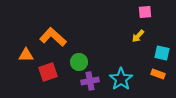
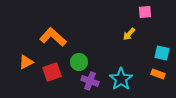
yellow arrow: moved 9 px left, 2 px up
orange triangle: moved 7 px down; rotated 28 degrees counterclockwise
red square: moved 4 px right
purple cross: rotated 30 degrees clockwise
